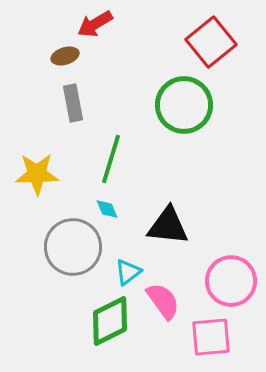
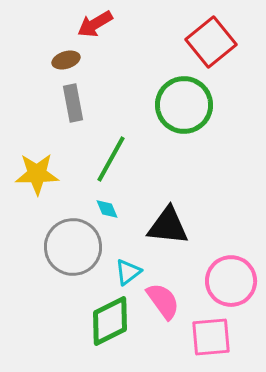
brown ellipse: moved 1 px right, 4 px down
green line: rotated 12 degrees clockwise
